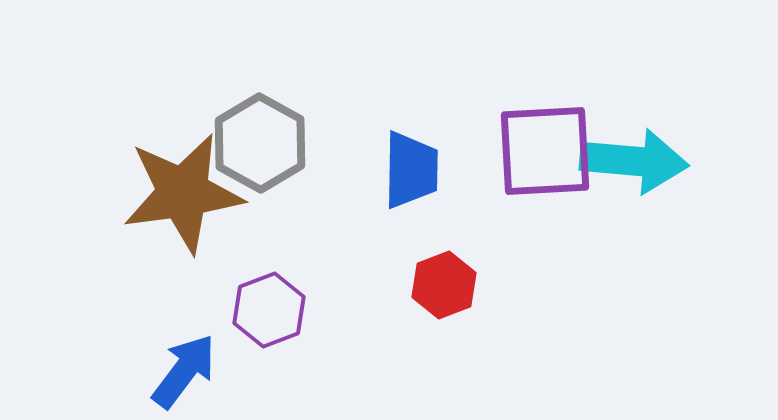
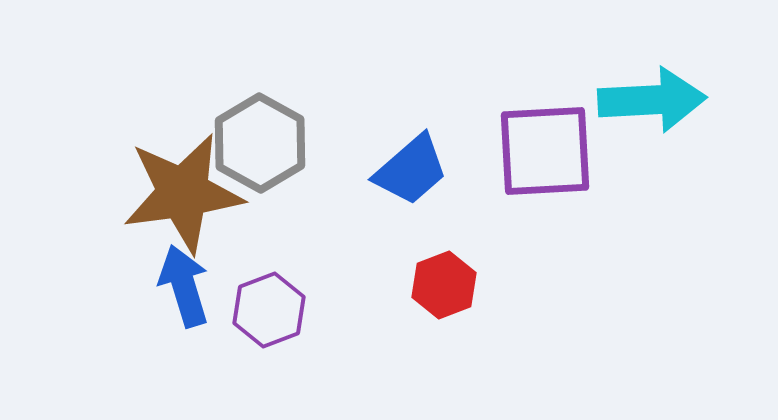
cyan arrow: moved 18 px right, 61 px up; rotated 8 degrees counterclockwise
blue trapezoid: rotated 48 degrees clockwise
blue arrow: moved 85 px up; rotated 54 degrees counterclockwise
